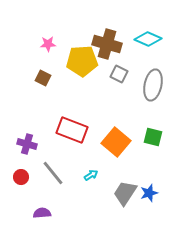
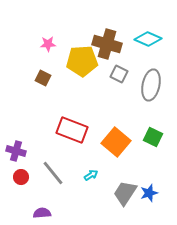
gray ellipse: moved 2 px left
green square: rotated 12 degrees clockwise
purple cross: moved 11 px left, 7 px down
